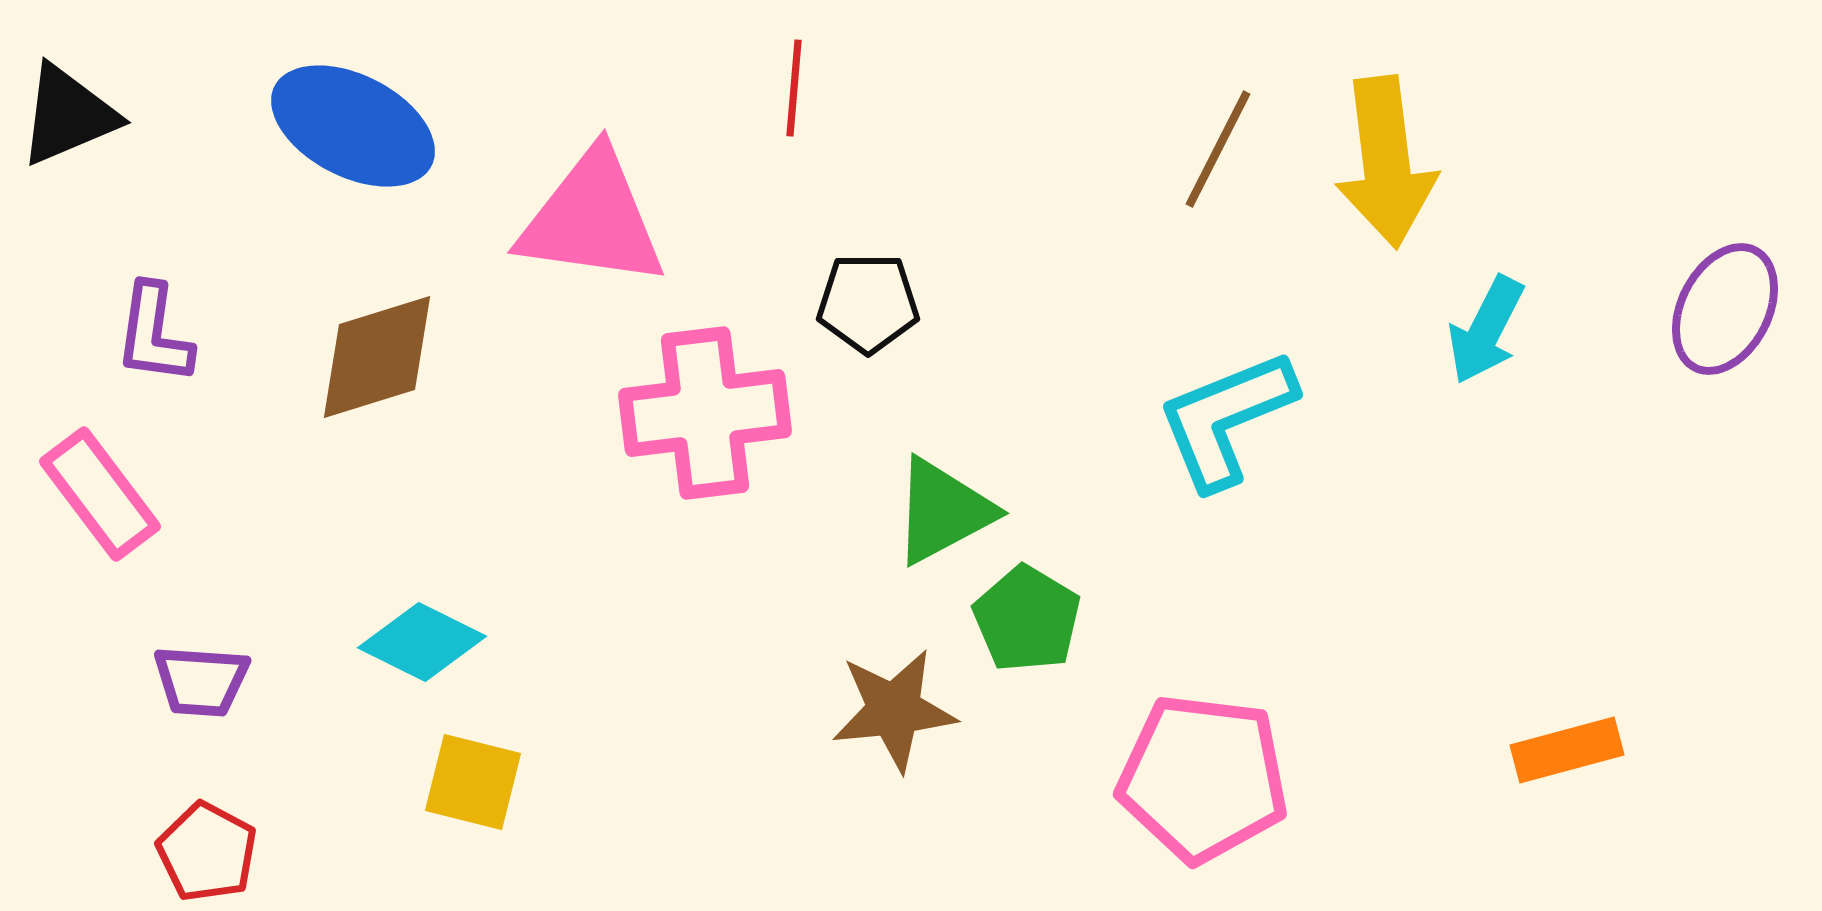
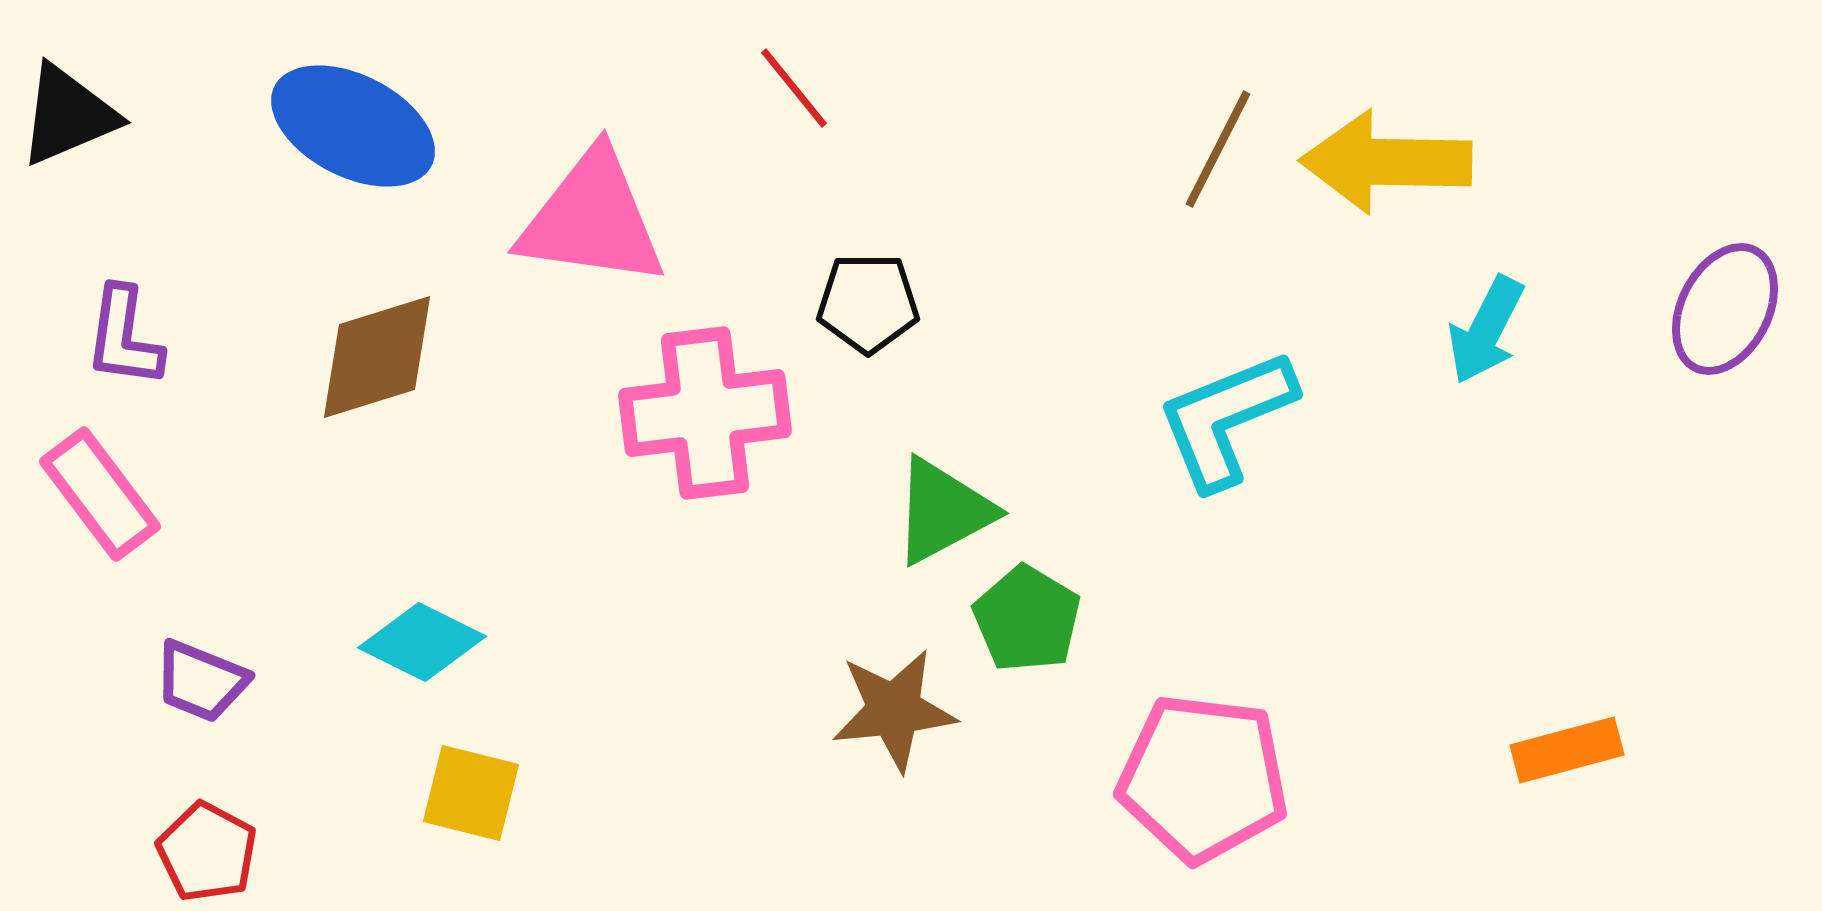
red line: rotated 44 degrees counterclockwise
yellow arrow: rotated 98 degrees clockwise
purple L-shape: moved 30 px left, 3 px down
purple trapezoid: rotated 18 degrees clockwise
yellow square: moved 2 px left, 11 px down
